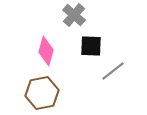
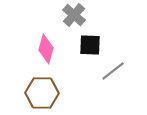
black square: moved 1 px left, 1 px up
pink diamond: moved 2 px up
brown hexagon: rotated 12 degrees clockwise
